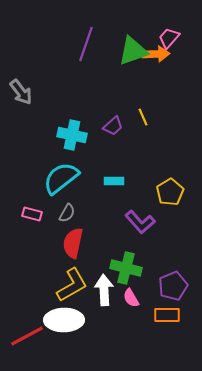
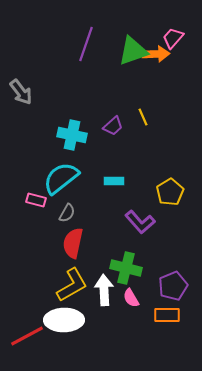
pink trapezoid: moved 4 px right
pink rectangle: moved 4 px right, 14 px up
